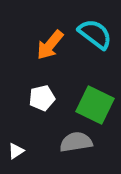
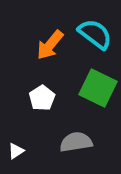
white pentagon: rotated 20 degrees counterclockwise
green square: moved 3 px right, 17 px up
